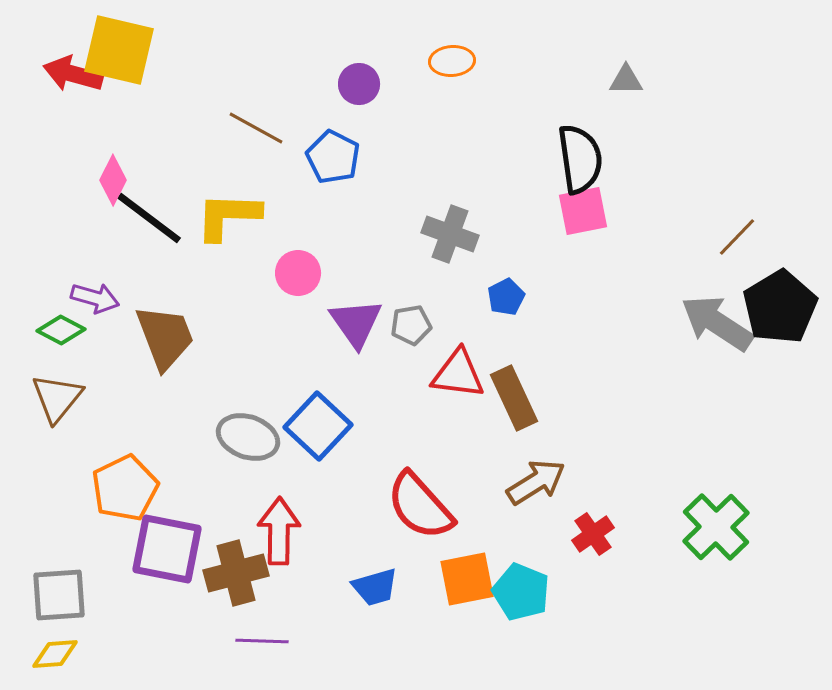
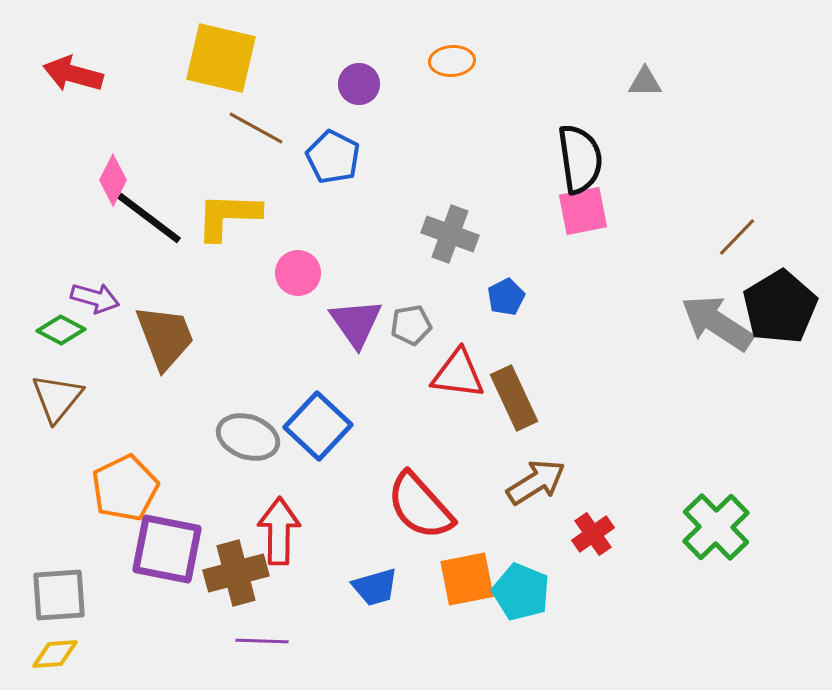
yellow square at (119, 50): moved 102 px right, 8 px down
gray triangle at (626, 80): moved 19 px right, 2 px down
